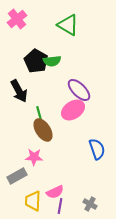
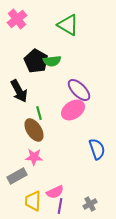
brown ellipse: moved 9 px left
gray cross: rotated 32 degrees clockwise
